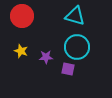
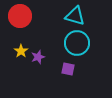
red circle: moved 2 px left
cyan circle: moved 4 px up
yellow star: rotated 16 degrees clockwise
purple star: moved 8 px left; rotated 16 degrees counterclockwise
